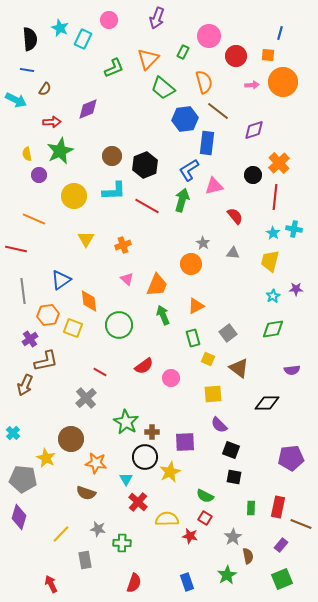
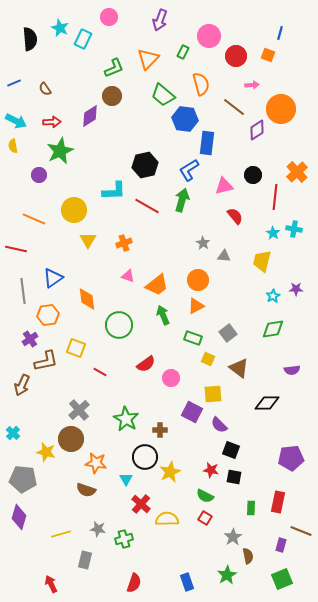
purple arrow at (157, 18): moved 3 px right, 2 px down
pink circle at (109, 20): moved 3 px up
orange square at (268, 55): rotated 16 degrees clockwise
blue line at (27, 70): moved 13 px left, 13 px down; rotated 32 degrees counterclockwise
orange semicircle at (204, 82): moved 3 px left, 2 px down
orange circle at (283, 82): moved 2 px left, 27 px down
green trapezoid at (163, 88): moved 7 px down
brown semicircle at (45, 89): rotated 112 degrees clockwise
cyan arrow at (16, 100): moved 21 px down
purple diamond at (88, 109): moved 2 px right, 7 px down; rotated 10 degrees counterclockwise
brown line at (218, 111): moved 16 px right, 4 px up
blue hexagon at (185, 119): rotated 15 degrees clockwise
purple diamond at (254, 130): moved 3 px right; rotated 15 degrees counterclockwise
yellow semicircle at (27, 154): moved 14 px left, 8 px up
brown circle at (112, 156): moved 60 px up
orange cross at (279, 163): moved 18 px right, 9 px down
black hexagon at (145, 165): rotated 10 degrees clockwise
pink triangle at (214, 186): moved 10 px right
yellow circle at (74, 196): moved 14 px down
yellow triangle at (86, 239): moved 2 px right, 1 px down
orange cross at (123, 245): moved 1 px right, 2 px up
gray triangle at (233, 253): moved 9 px left, 3 px down
yellow trapezoid at (270, 261): moved 8 px left
orange circle at (191, 264): moved 7 px right, 16 px down
pink triangle at (127, 279): moved 1 px right, 3 px up; rotated 24 degrees counterclockwise
blue triangle at (61, 280): moved 8 px left, 2 px up
orange trapezoid at (157, 285): rotated 30 degrees clockwise
orange diamond at (89, 301): moved 2 px left, 2 px up
yellow square at (73, 328): moved 3 px right, 20 px down
green rectangle at (193, 338): rotated 54 degrees counterclockwise
red semicircle at (144, 366): moved 2 px right, 2 px up
brown arrow at (25, 385): moved 3 px left
gray cross at (86, 398): moved 7 px left, 12 px down
green star at (126, 422): moved 3 px up
brown cross at (152, 432): moved 8 px right, 2 px up
purple square at (185, 442): moved 7 px right, 30 px up; rotated 30 degrees clockwise
yellow star at (46, 458): moved 6 px up; rotated 12 degrees counterclockwise
brown semicircle at (86, 493): moved 3 px up
red cross at (138, 502): moved 3 px right, 2 px down
red rectangle at (278, 507): moved 5 px up
brown line at (301, 524): moved 7 px down
yellow line at (61, 534): rotated 30 degrees clockwise
red star at (190, 536): moved 21 px right, 66 px up
green cross at (122, 543): moved 2 px right, 4 px up; rotated 18 degrees counterclockwise
purple rectangle at (281, 545): rotated 24 degrees counterclockwise
gray rectangle at (85, 560): rotated 24 degrees clockwise
